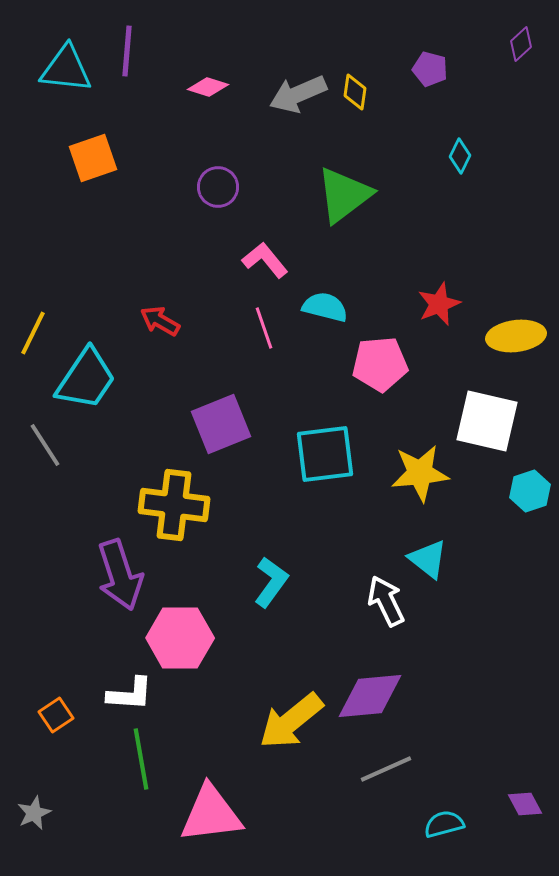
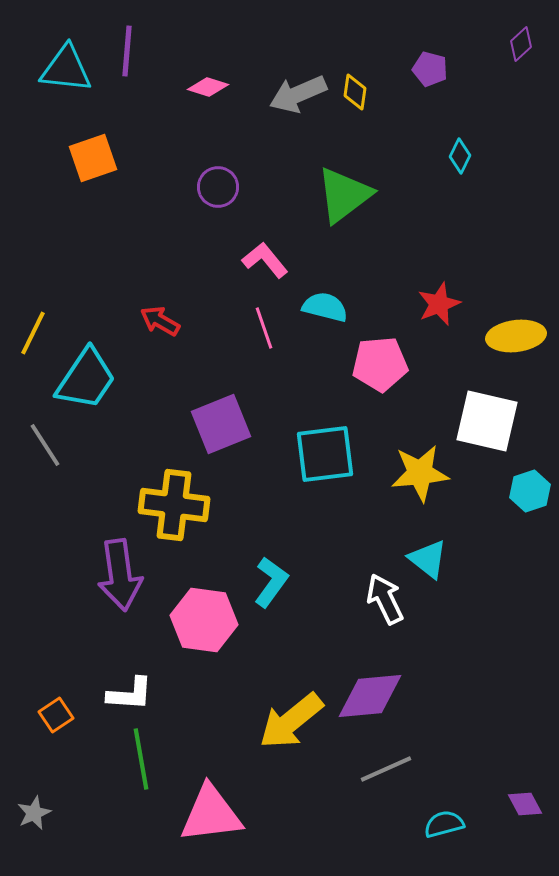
purple arrow at (120, 575): rotated 10 degrees clockwise
white arrow at (386, 601): moved 1 px left, 2 px up
pink hexagon at (180, 638): moved 24 px right, 18 px up; rotated 8 degrees clockwise
